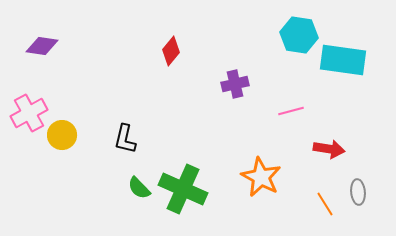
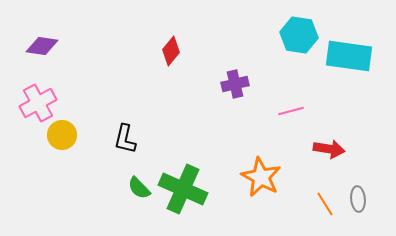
cyan rectangle: moved 6 px right, 4 px up
pink cross: moved 9 px right, 10 px up
gray ellipse: moved 7 px down
